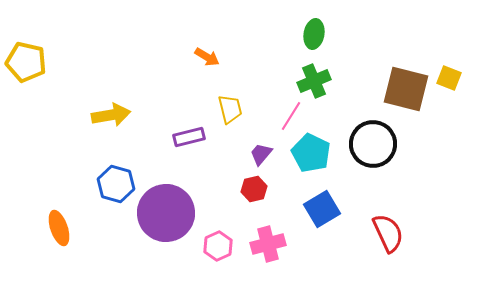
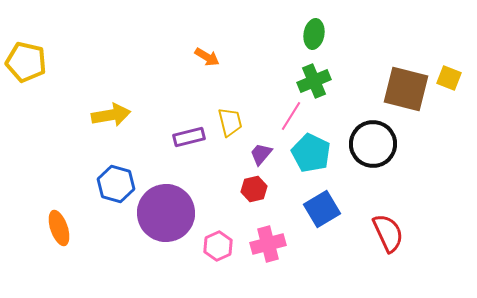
yellow trapezoid: moved 13 px down
